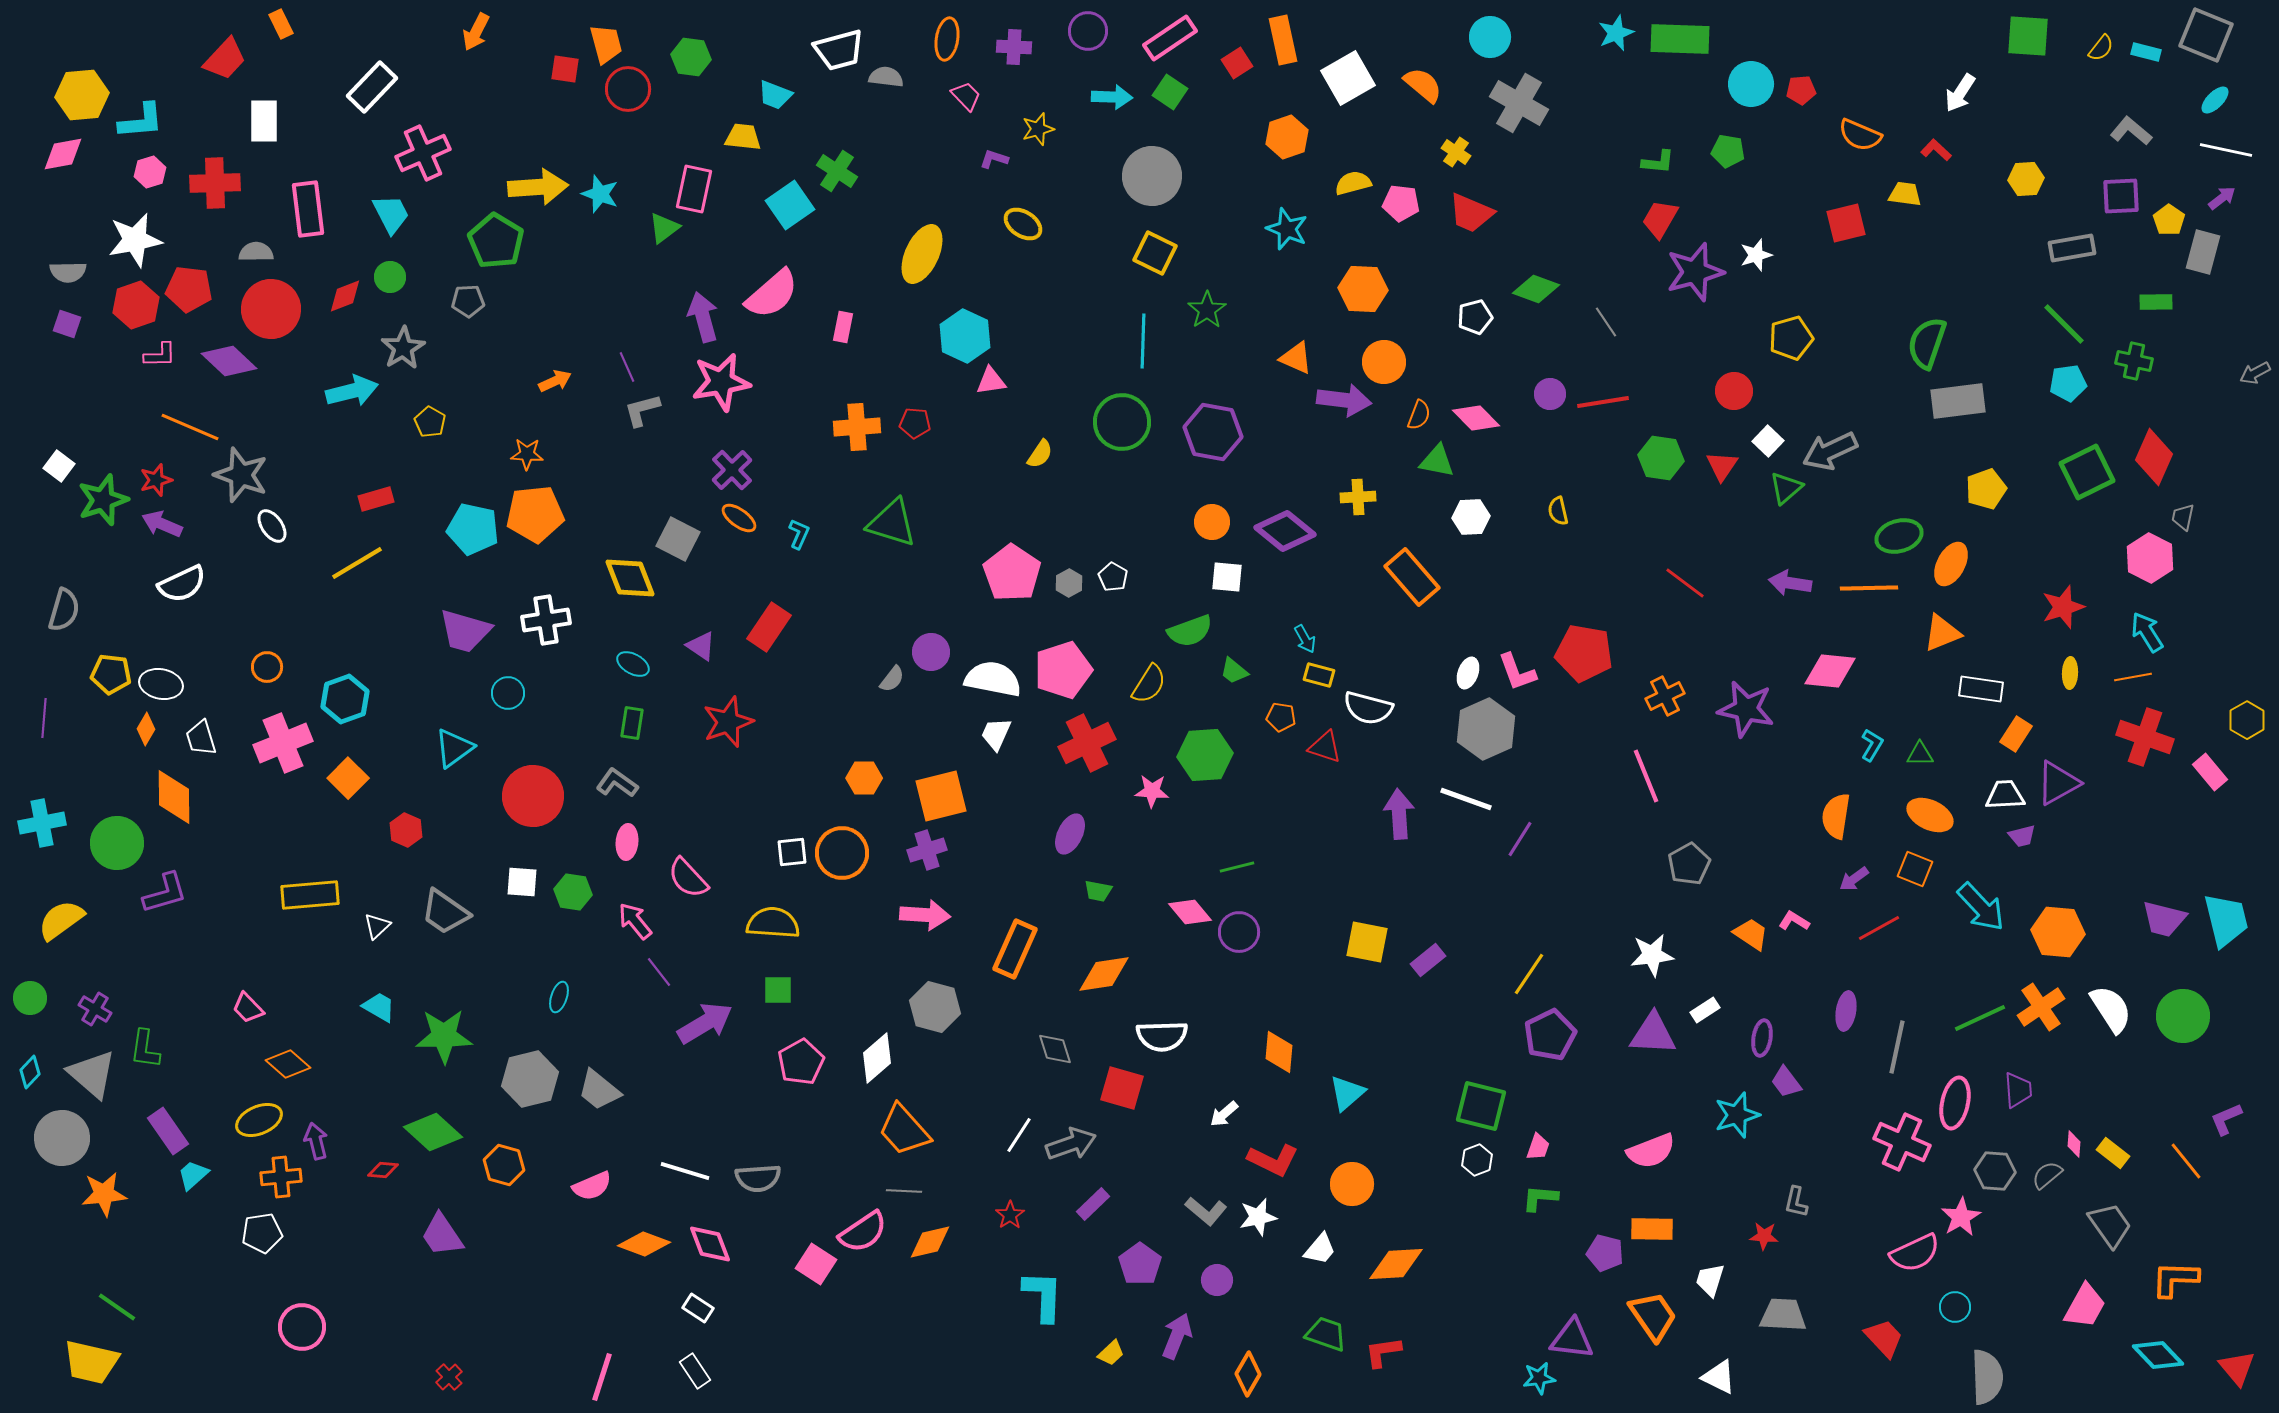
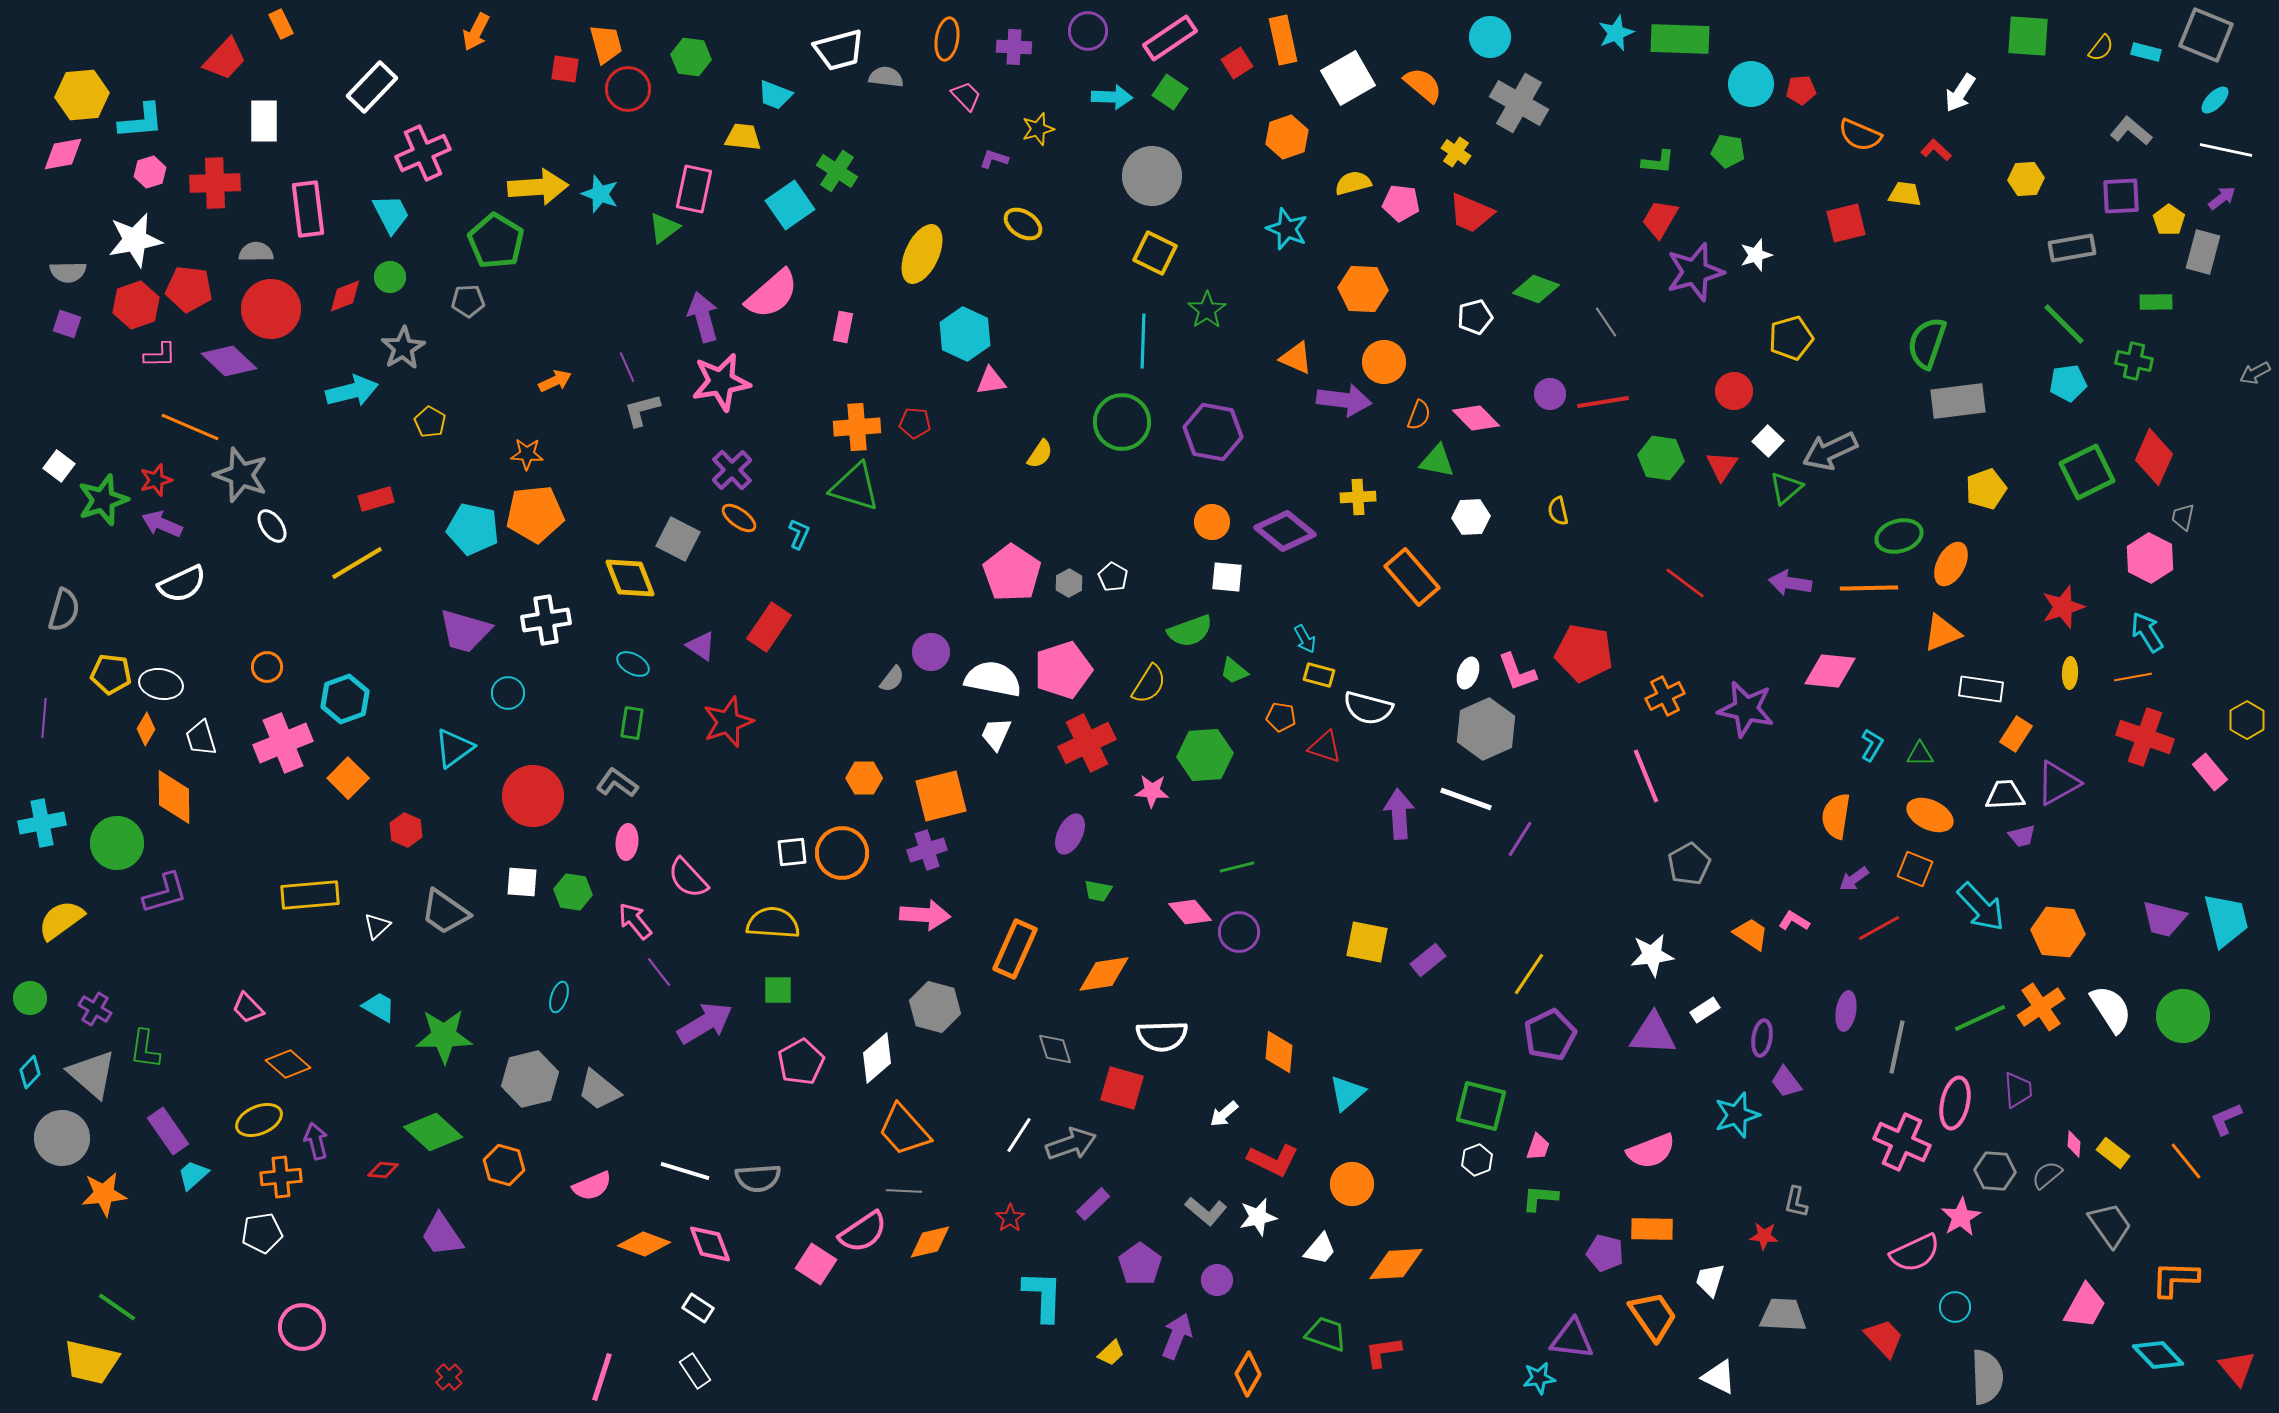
cyan hexagon at (965, 336): moved 2 px up
green triangle at (892, 523): moved 37 px left, 36 px up
red star at (1010, 1215): moved 3 px down
